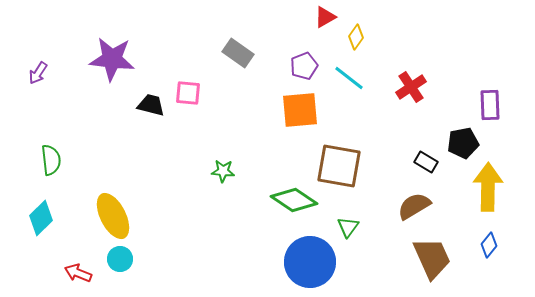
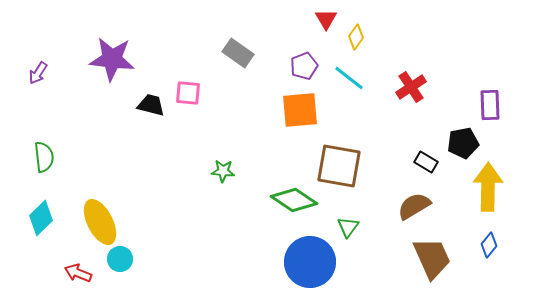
red triangle: moved 1 px right, 2 px down; rotated 30 degrees counterclockwise
green semicircle: moved 7 px left, 3 px up
yellow ellipse: moved 13 px left, 6 px down
